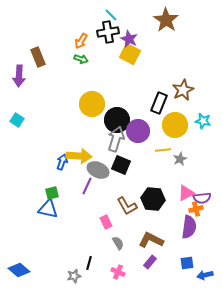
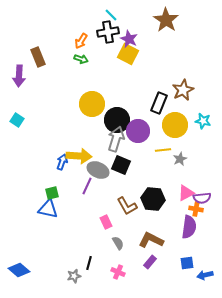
yellow square at (130, 54): moved 2 px left
orange cross at (196, 209): rotated 24 degrees clockwise
